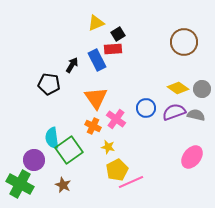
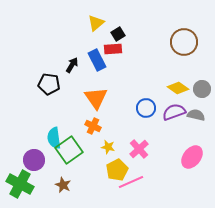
yellow triangle: rotated 18 degrees counterclockwise
pink cross: moved 23 px right, 30 px down; rotated 12 degrees clockwise
cyan semicircle: moved 2 px right
